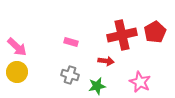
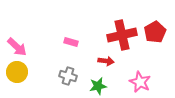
gray cross: moved 2 px left, 1 px down
green star: moved 1 px right
